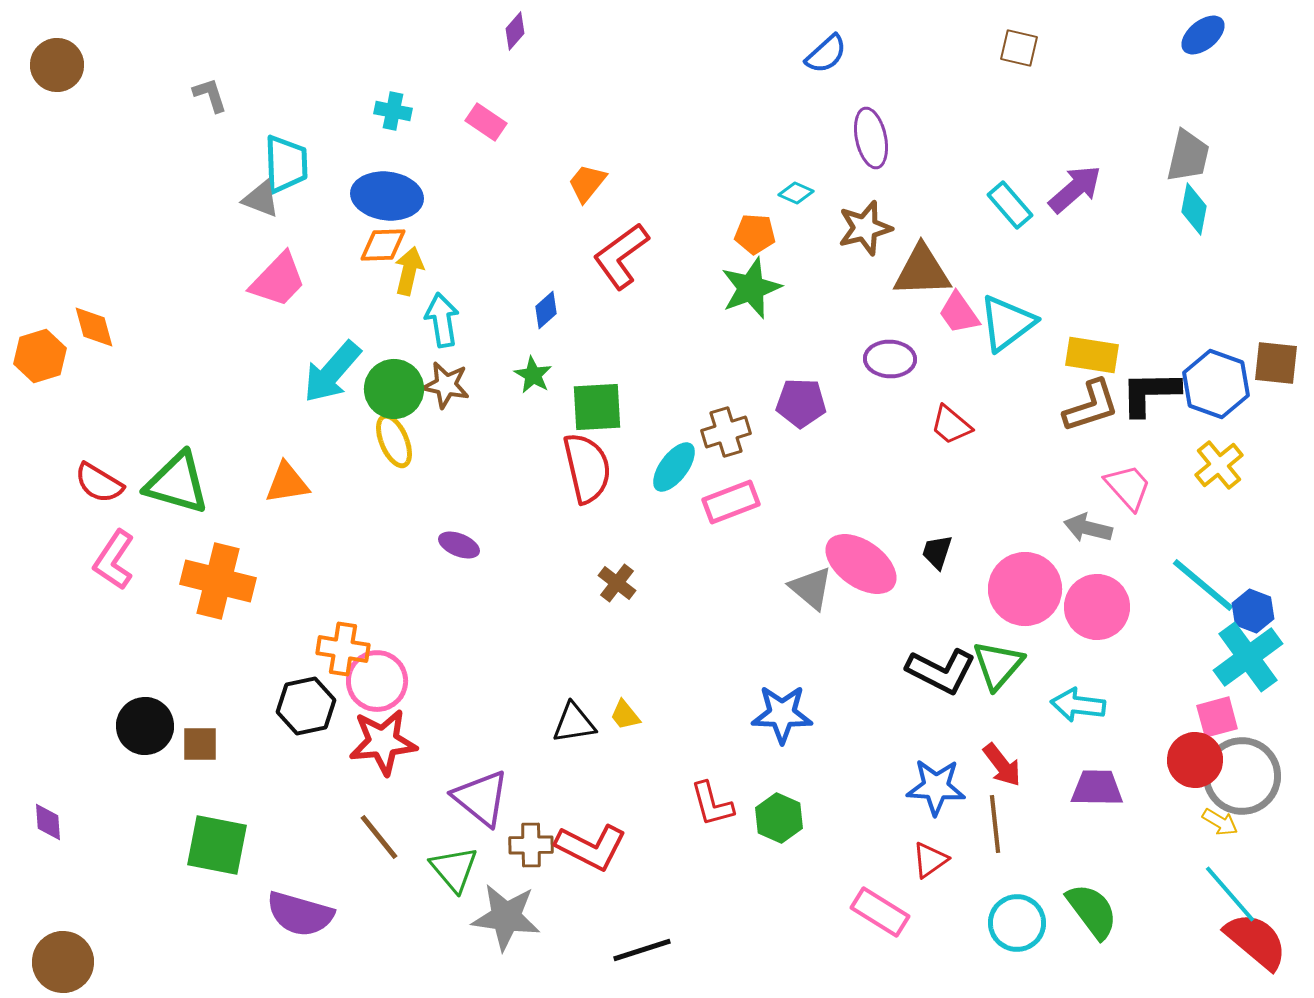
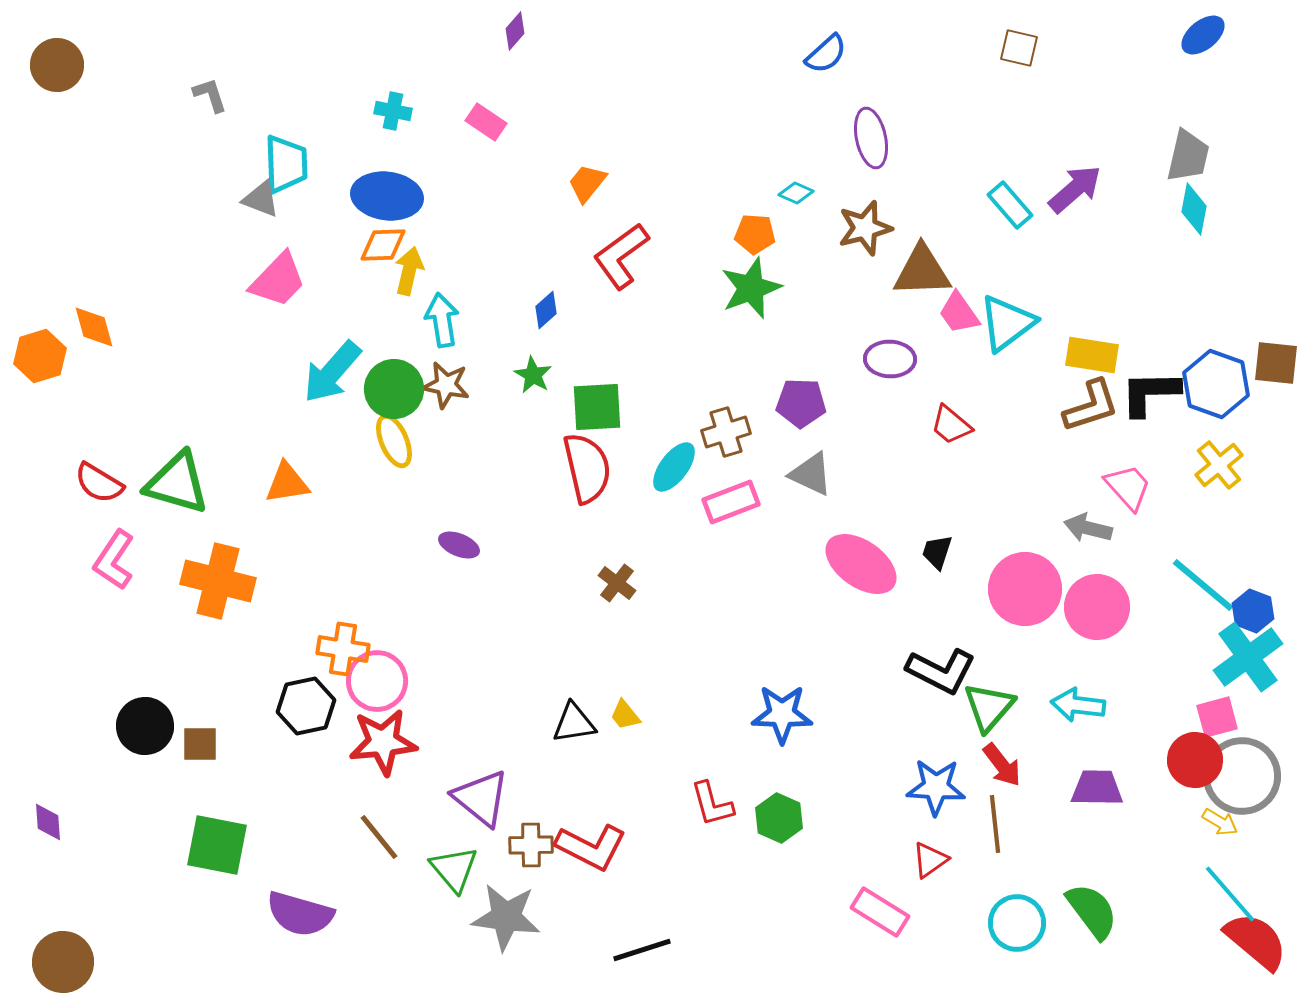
gray triangle at (811, 588): moved 114 px up; rotated 15 degrees counterclockwise
green triangle at (998, 665): moved 9 px left, 42 px down
